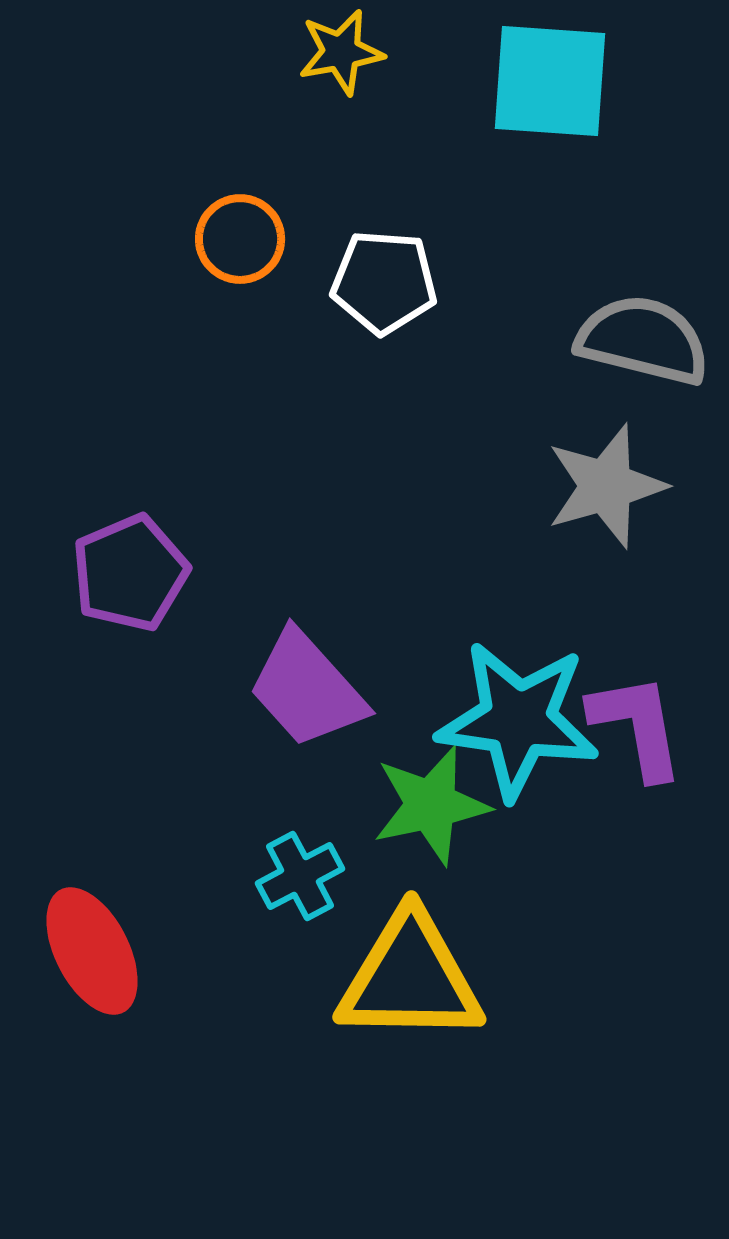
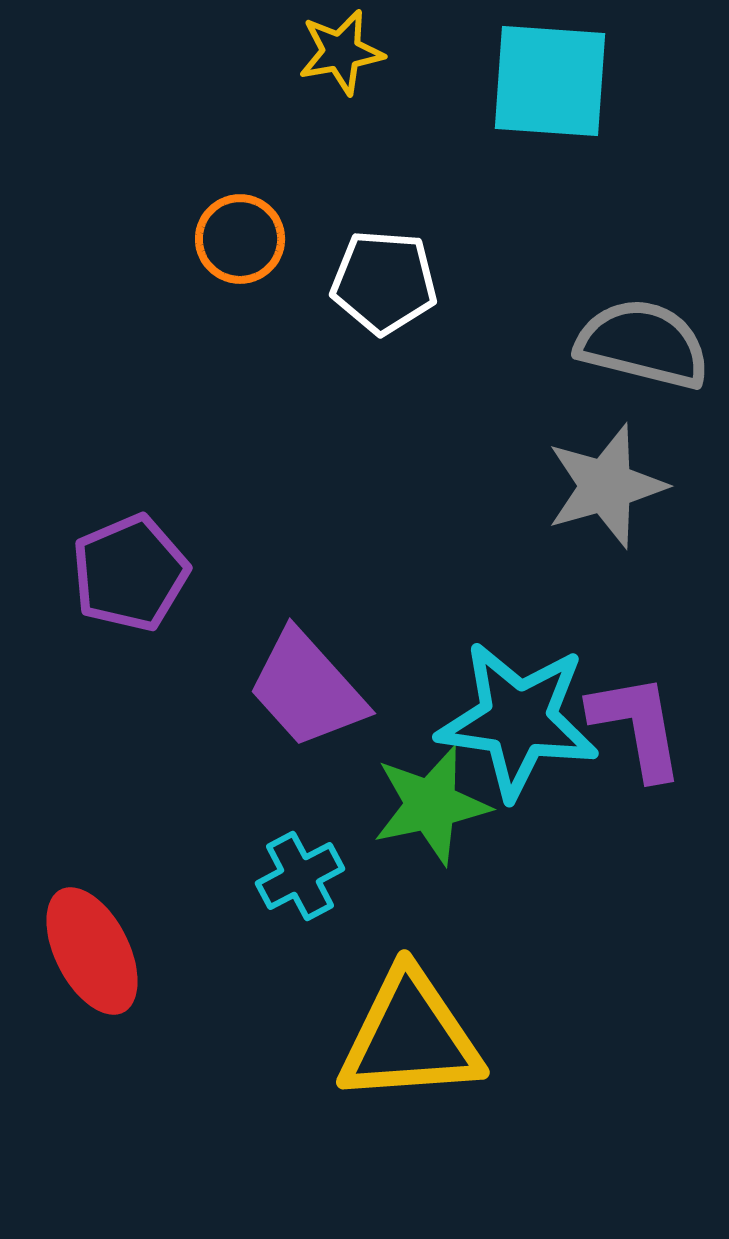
gray semicircle: moved 4 px down
yellow triangle: moved 59 px down; rotated 5 degrees counterclockwise
